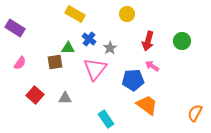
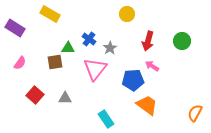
yellow rectangle: moved 25 px left
